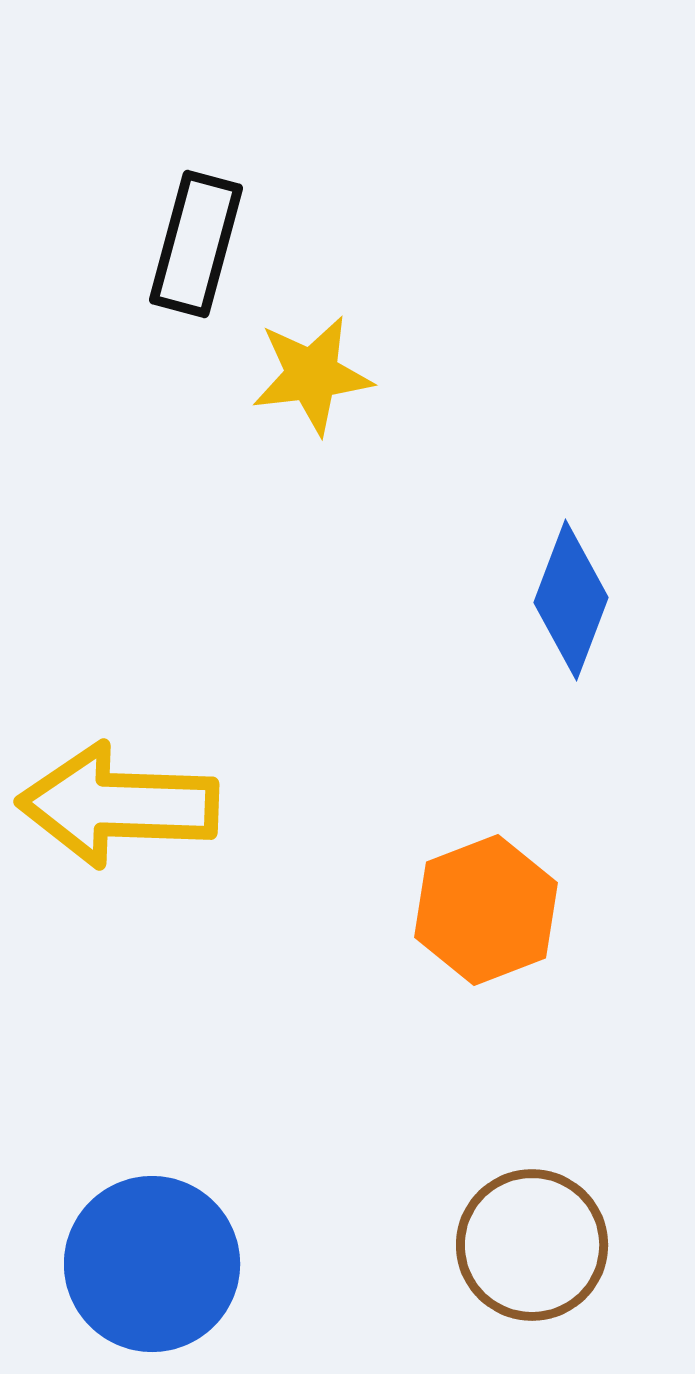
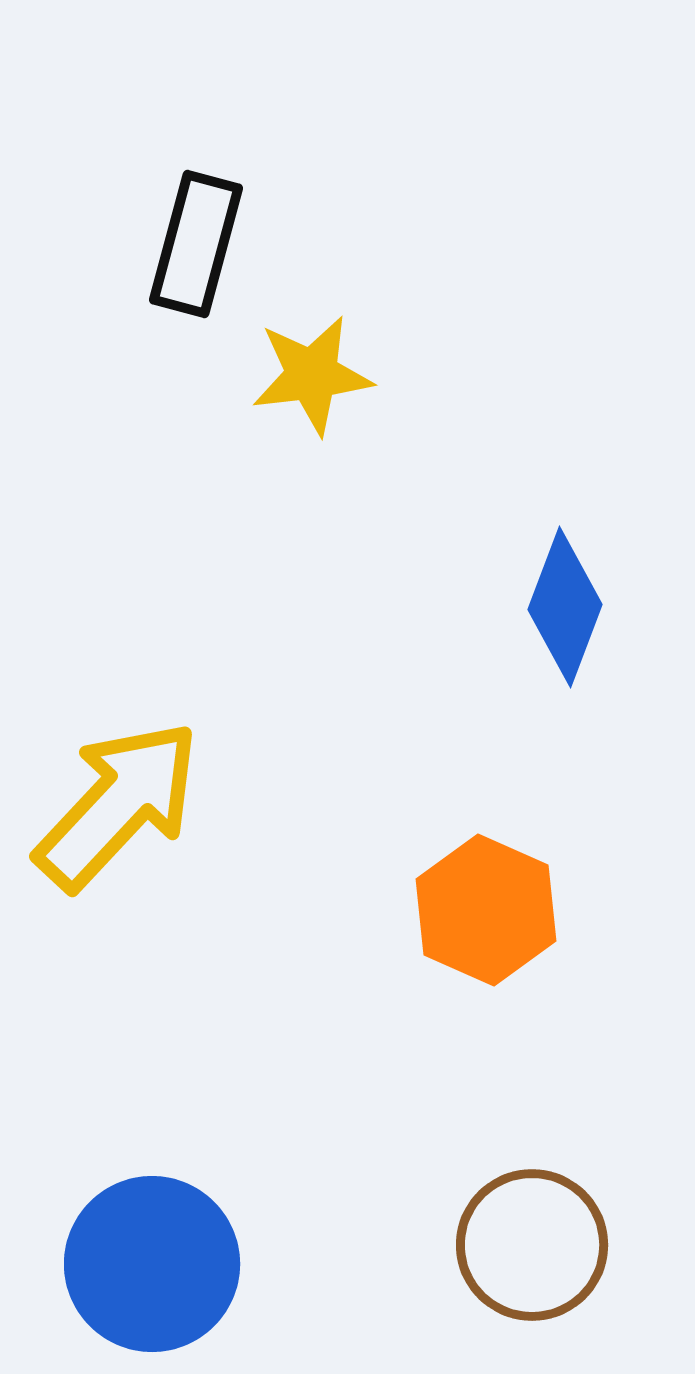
blue diamond: moved 6 px left, 7 px down
yellow arrow: rotated 131 degrees clockwise
orange hexagon: rotated 15 degrees counterclockwise
